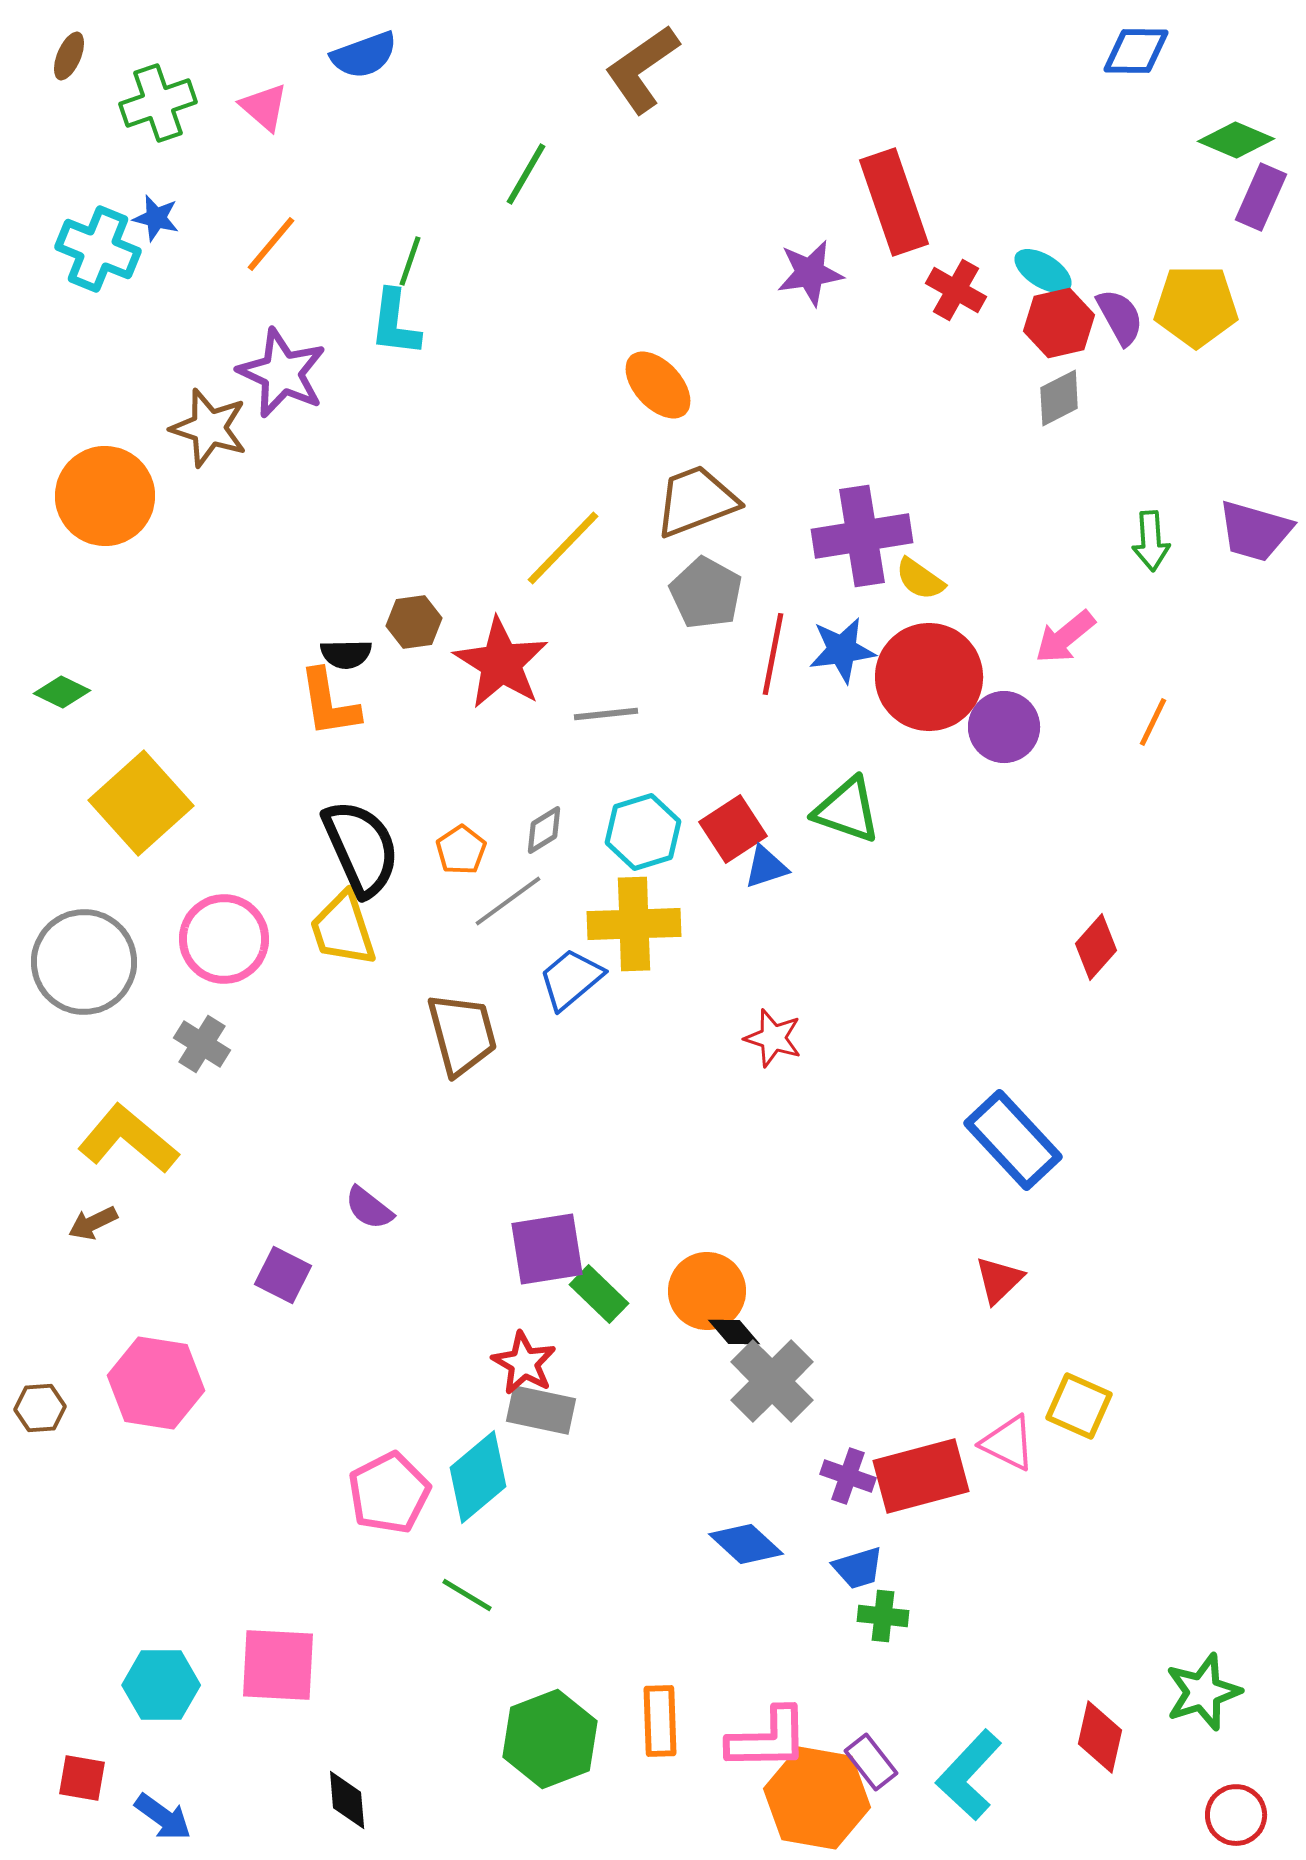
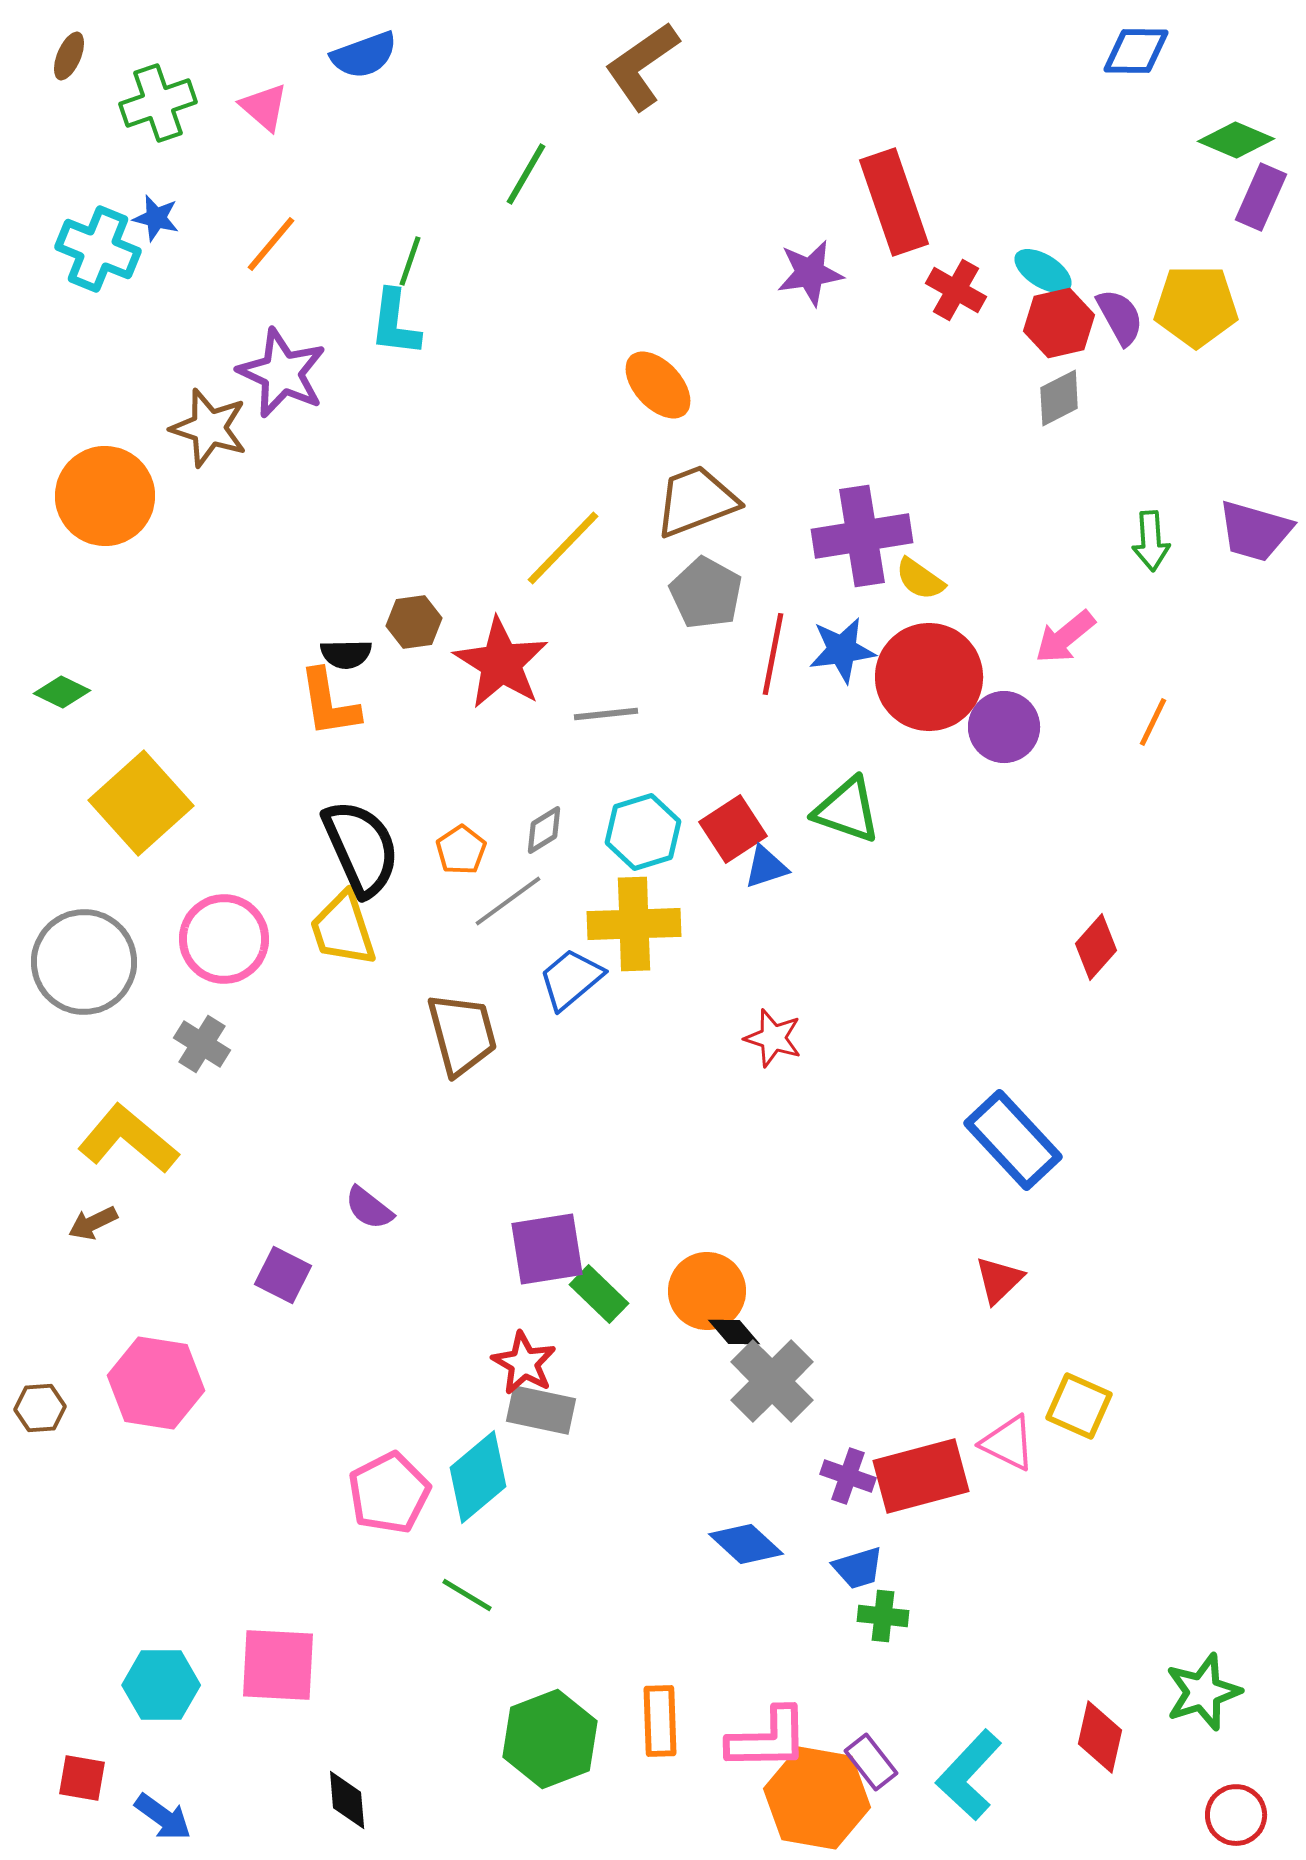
brown L-shape at (642, 69): moved 3 px up
